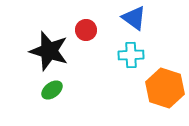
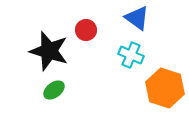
blue triangle: moved 3 px right
cyan cross: rotated 25 degrees clockwise
green ellipse: moved 2 px right
